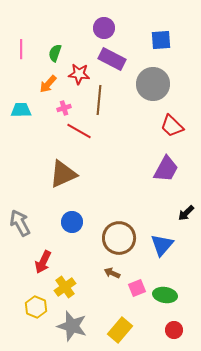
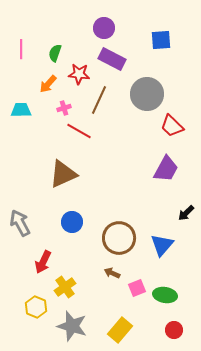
gray circle: moved 6 px left, 10 px down
brown line: rotated 20 degrees clockwise
